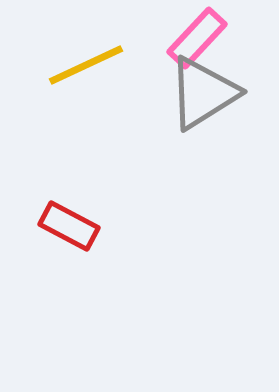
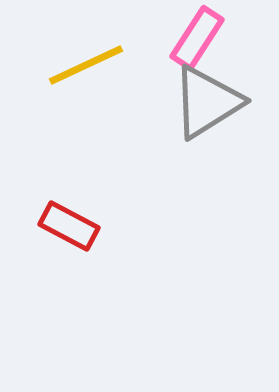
pink rectangle: rotated 10 degrees counterclockwise
gray triangle: moved 4 px right, 9 px down
